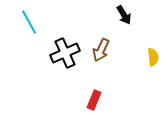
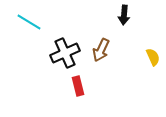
black arrow: rotated 36 degrees clockwise
cyan line: rotated 30 degrees counterclockwise
yellow semicircle: rotated 18 degrees counterclockwise
red rectangle: moved 16 px left, 14 px up; rotated 36 degrees counterclockwise
